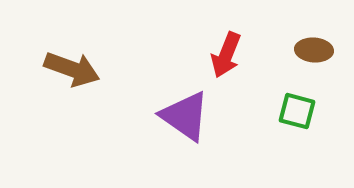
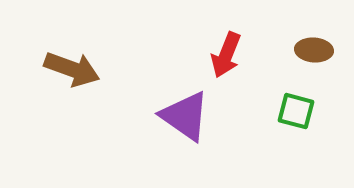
green square: moved 1 px left
